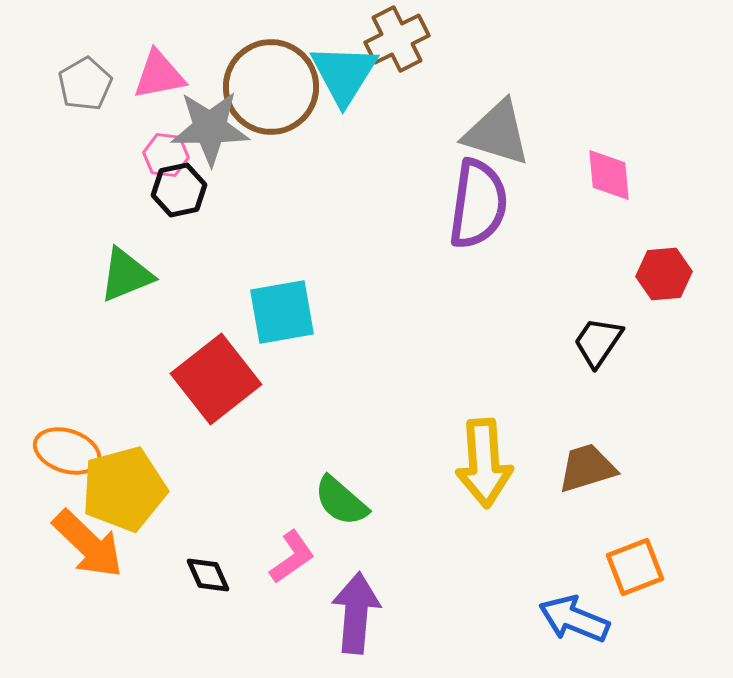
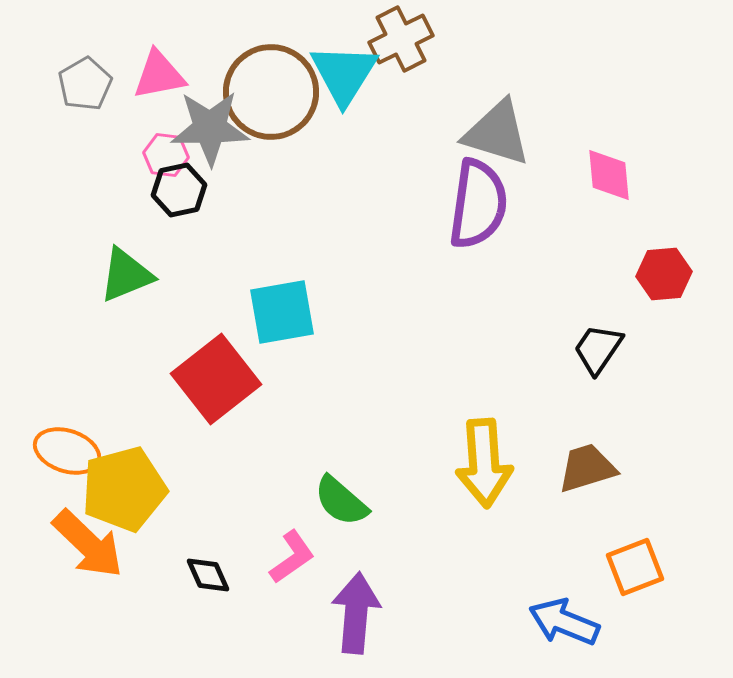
brown cross: moved 4 px right
brown circle: moved 5 px down
black trapezoid: moved 7 px down
blue arrow: moved 10 px left, 3 px down
